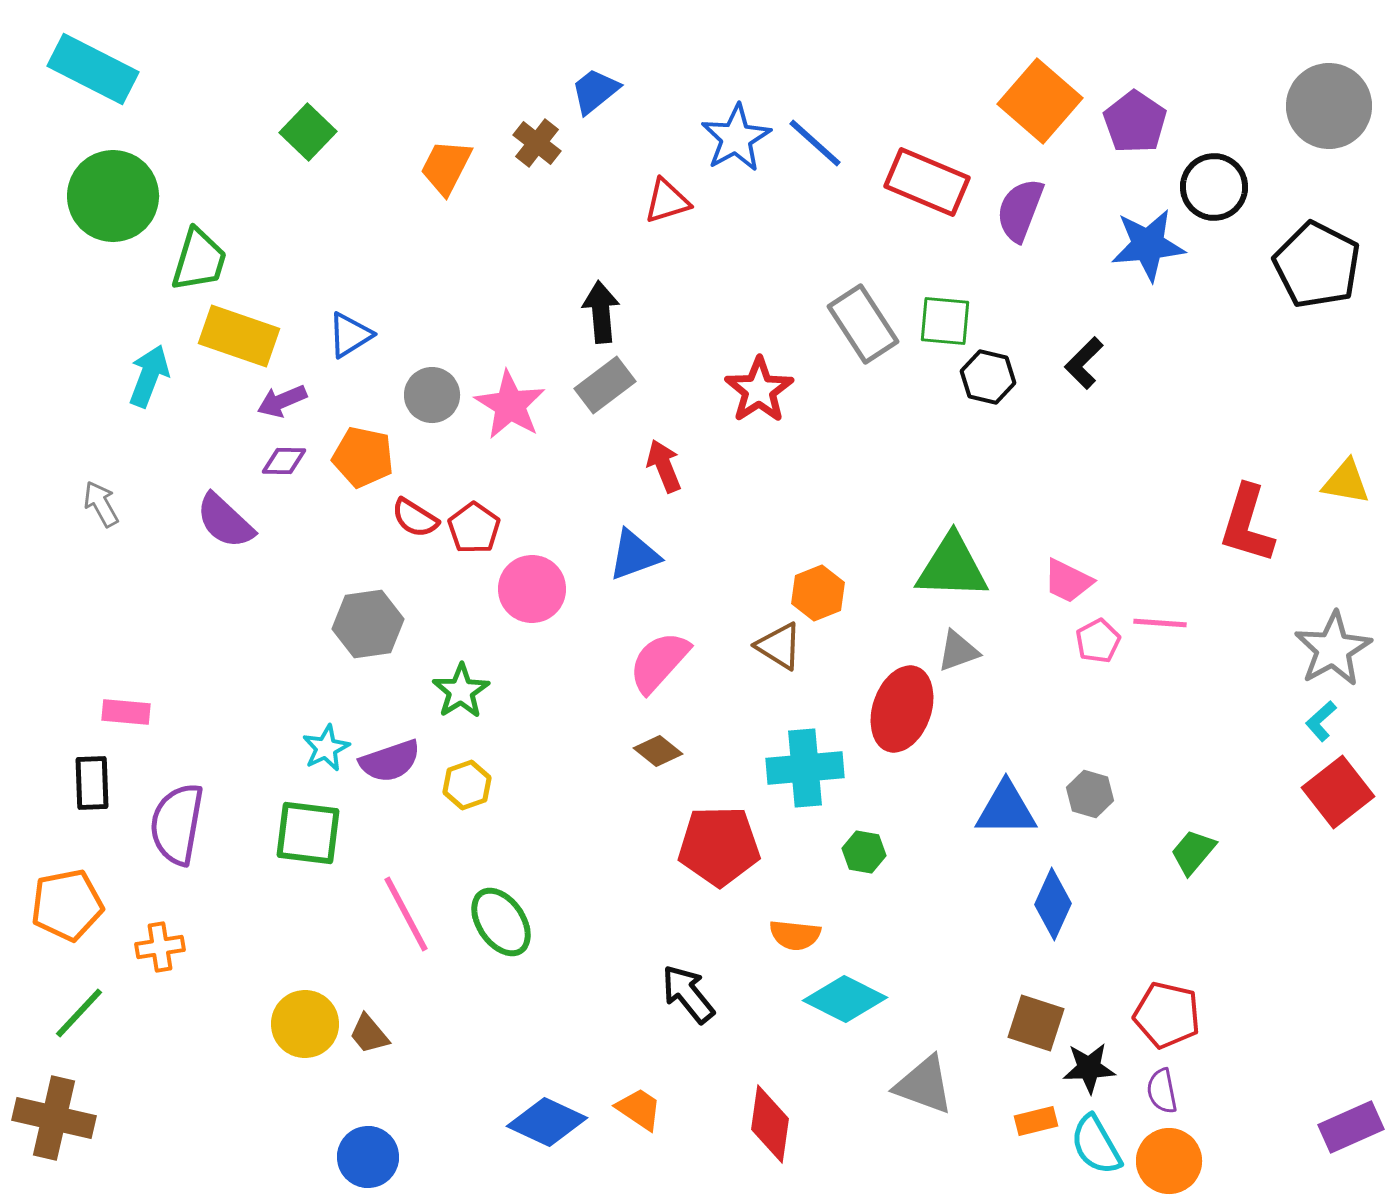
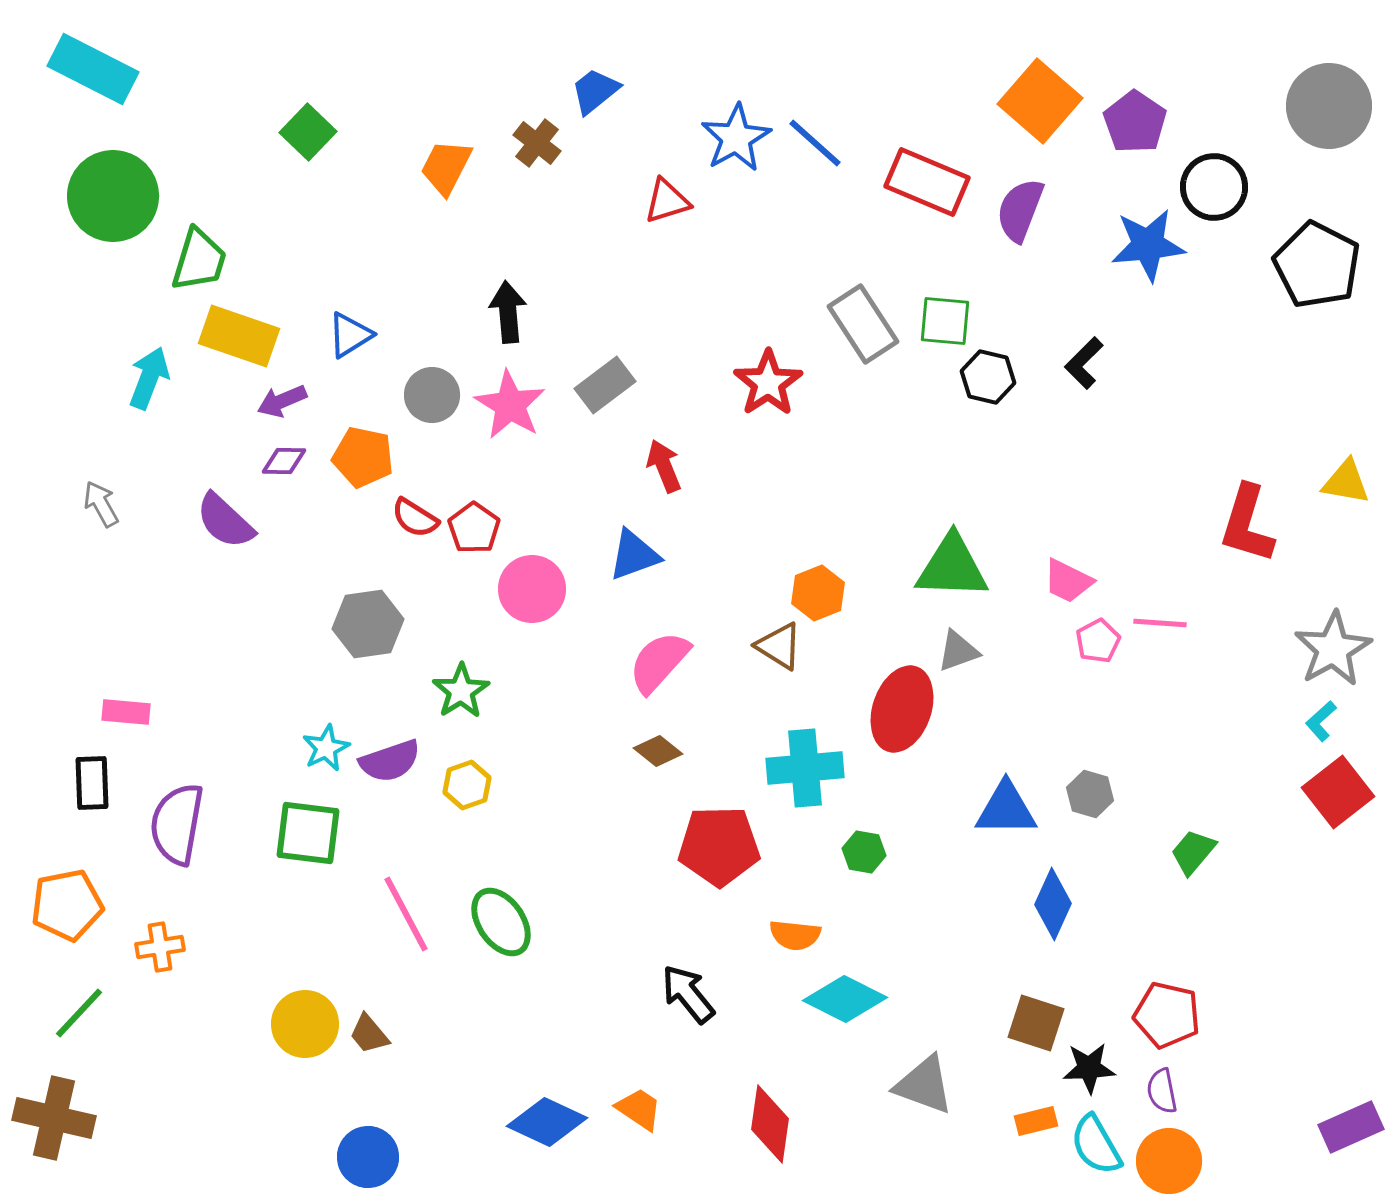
black arrow at (601, 312): moved 93 px left
cyan arrow at (149, 376): moved 2 px down
red star at (759, 390): moved 9 px right, 7 px up
